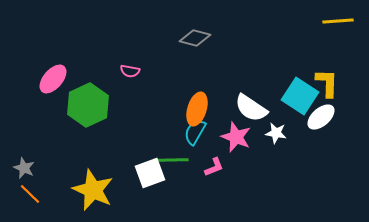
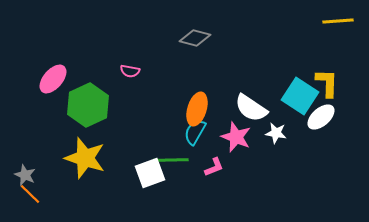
gray star: moved 1 px right, 7 px down
yellow star: moved 8 px left, 32 px up; rotated 6 degrees counterclockwise
